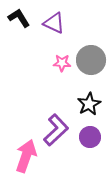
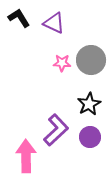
pink arrow: rotated 20 degrees counterclockwise
